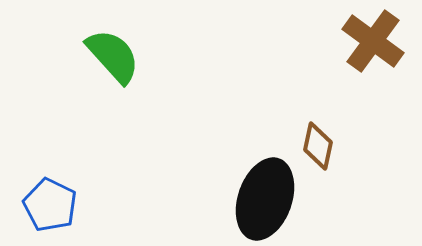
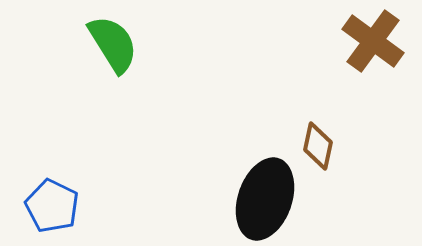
green semicircle: moved 12 px up; rotated 10 degrees clockwise
blue pentagon: moved 2 px right, 1 px down
